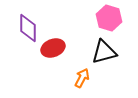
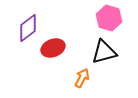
purple diamond: rotated 52 degrees clockwise
